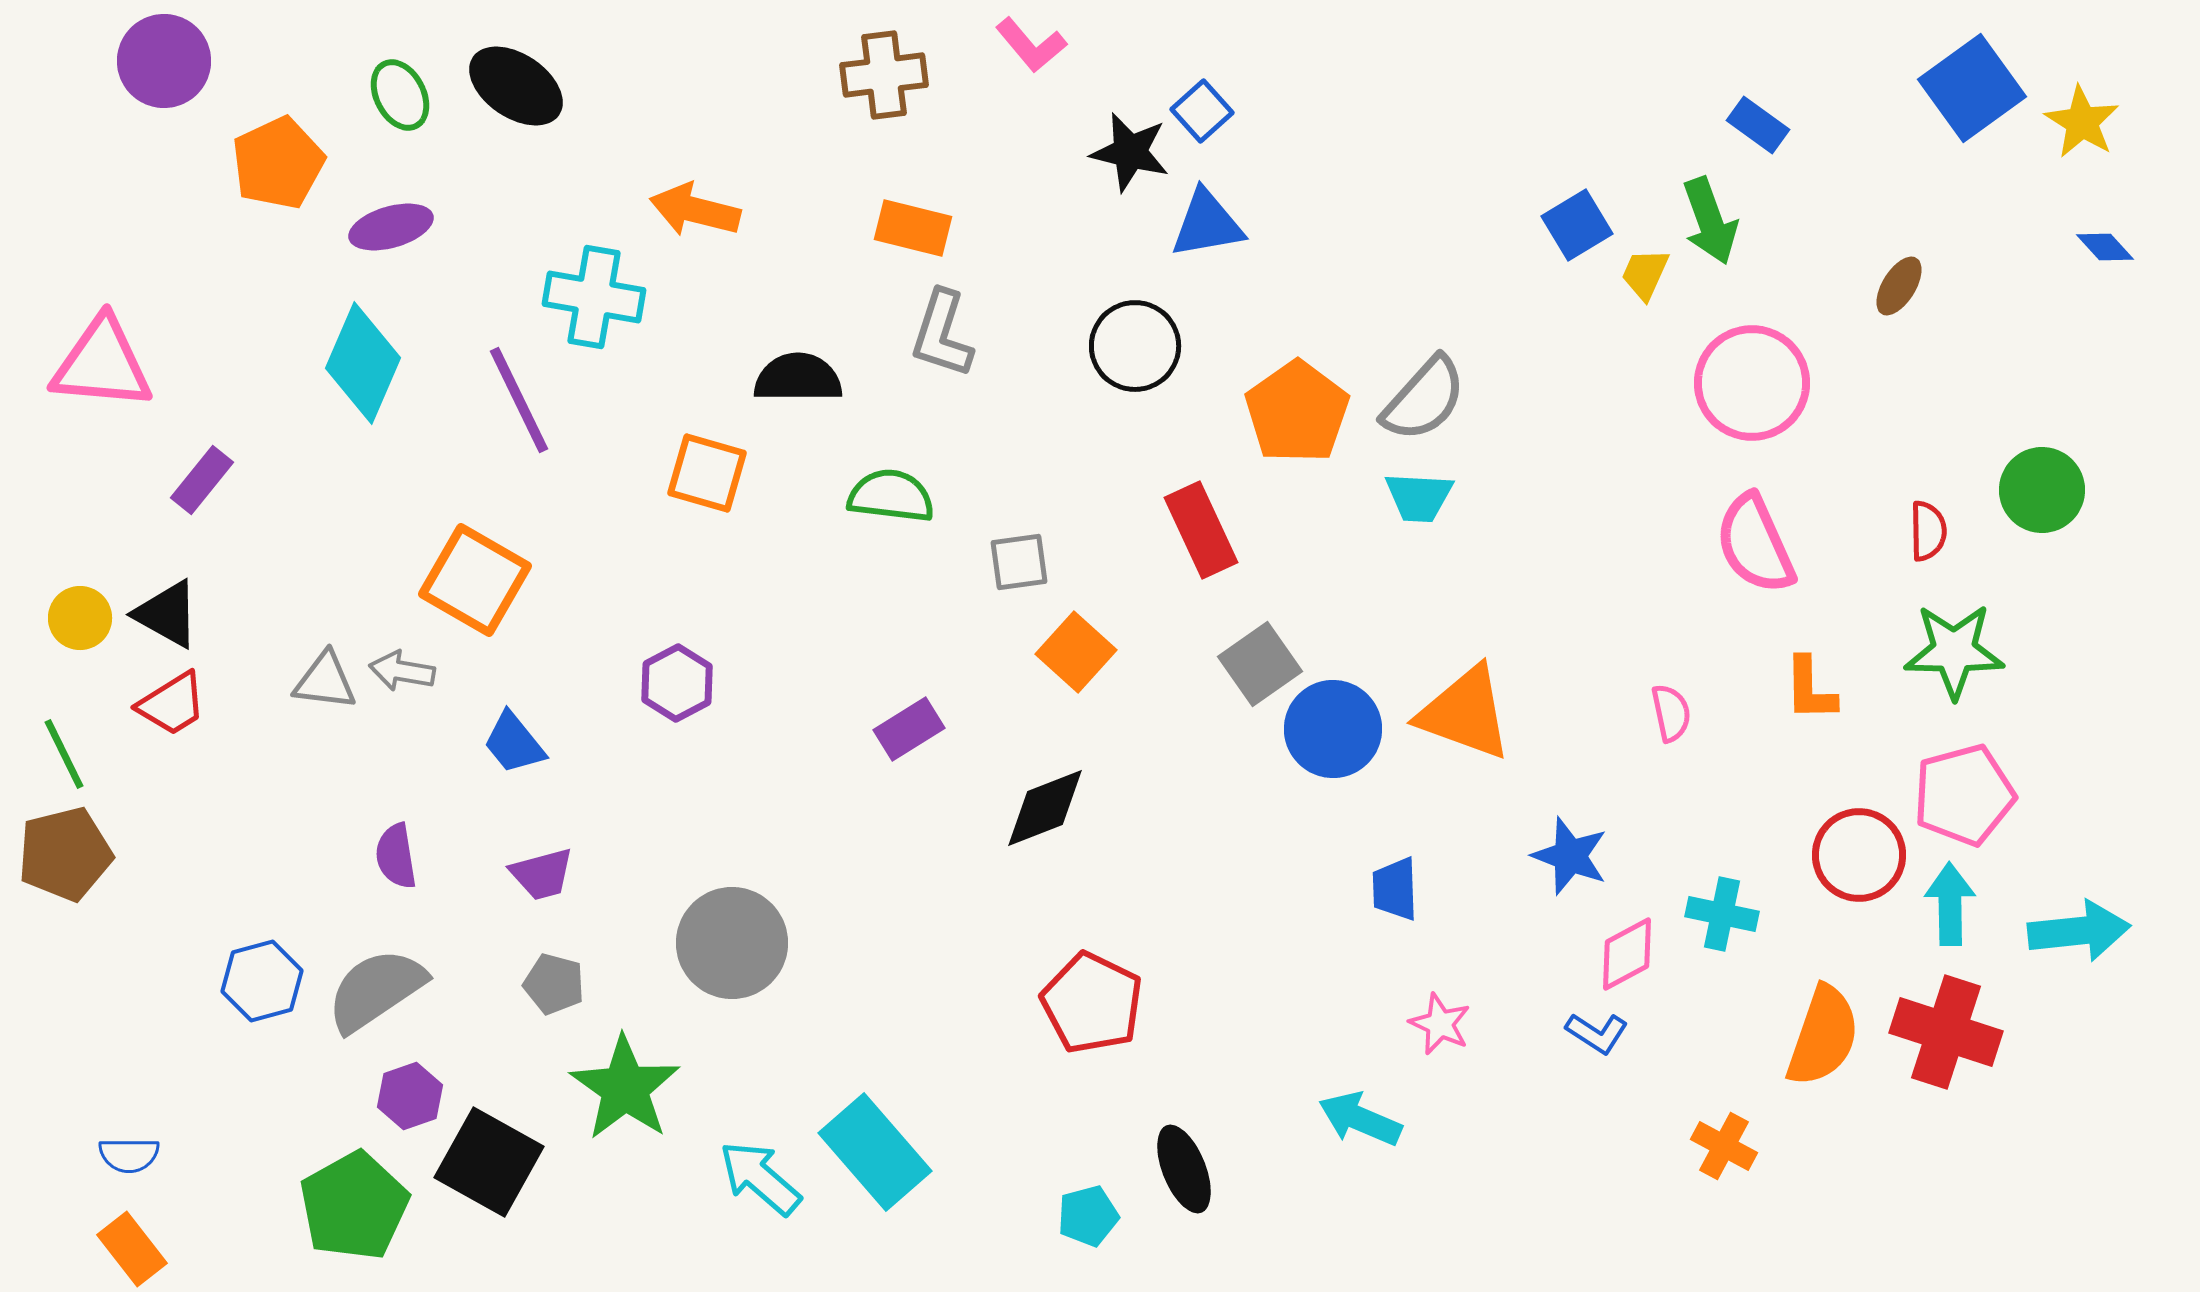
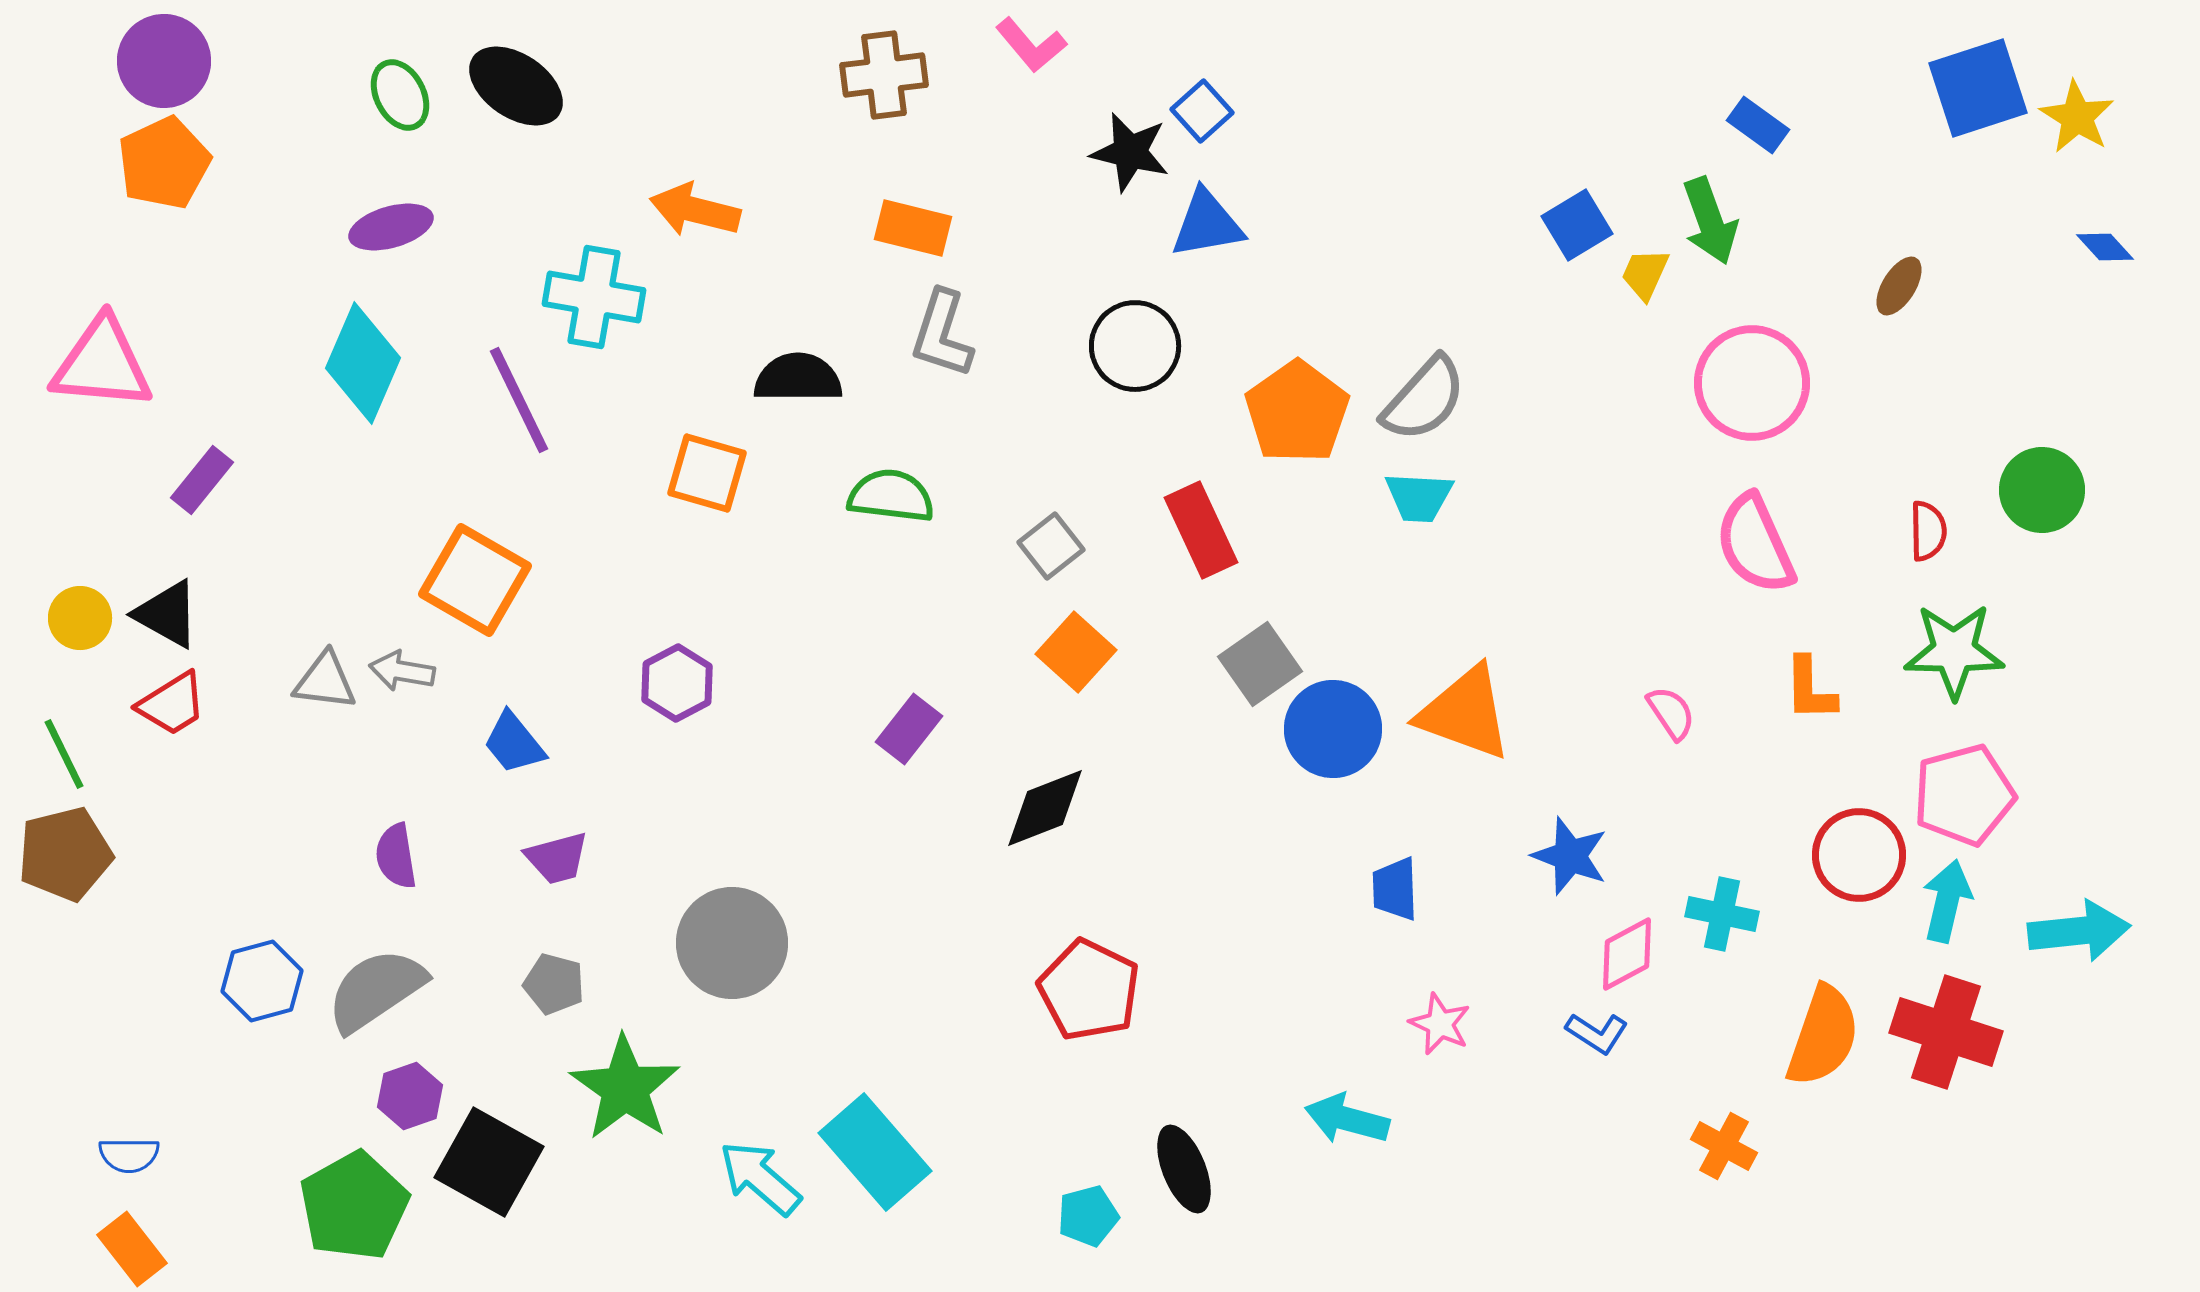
blue square at (1972, 88): moved 6 px right; rotated 18 degrees clockwise
yellow star at (2082, 122): moved 5 px left, 5 px up
orange pentagon at (278, 163): moved 114 px left
gray square at (1019, 562): moved 32 px right, 16 px up; rotated 30 degrees counterclockwise
pink semicircle at (1671, 713): rotated 22 degrees counterclockwise
purple rectangle at (909, 729): rotated 20 degrees counterclockwise
purple trapezoid at (542, 874): moved 15 px right, 16 px up
cyan arrow at (1950, 904): moved 3 px left, 3 px up; rotated 14 degrees clockwise
red pentagon at (1092, 1003): moved 3 px left, 13 px up
cyan arrow at (1360, 1119): moved 13 px left; rotated 8 degrees counterclockwise
